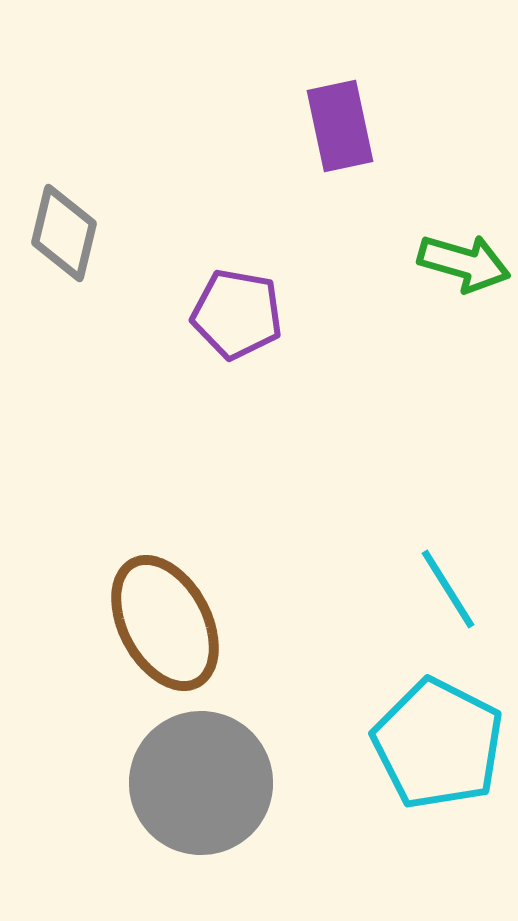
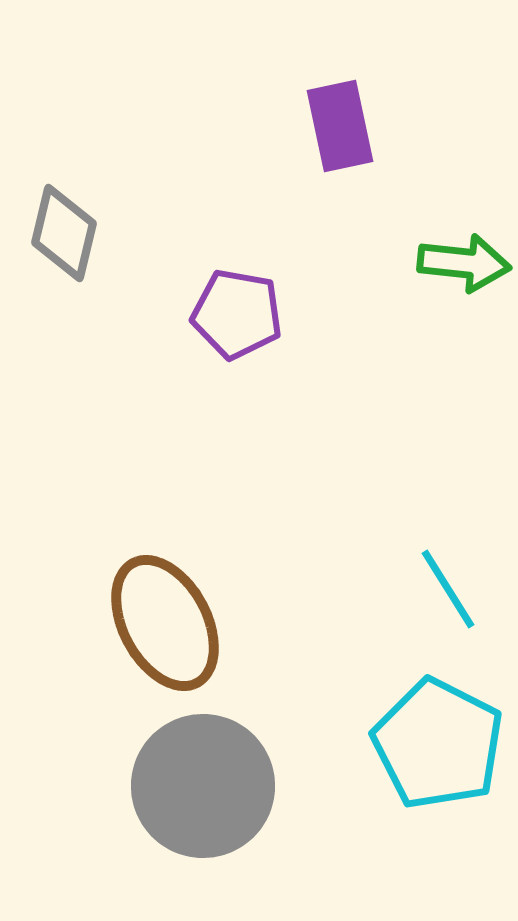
green arrow: rotated 10 degrees counterclockwise
gray circle: moved 2 px right, 3 px down
